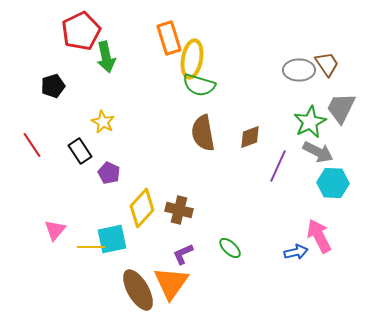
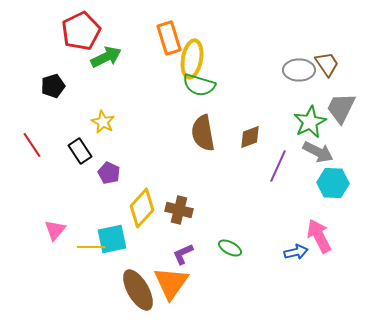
green arrow: rotated 104 degrees counterclockwise
green ellipse: rotated 15 degrees counterclockwise
